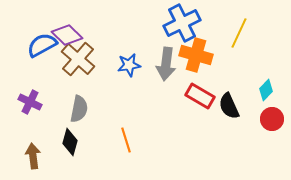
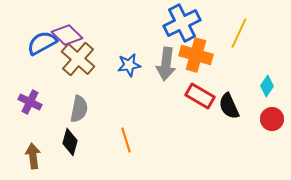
blue semicircle: moved 2 px up
cyan diamond: moved 1 px right, 4 px up; rotated 10 degrees counterclockwise
